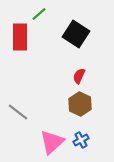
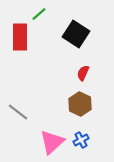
red semicircle: moved 4 px right, 3 px up
